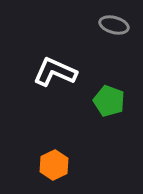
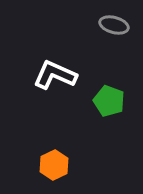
white L-shape: moved 3 px down
